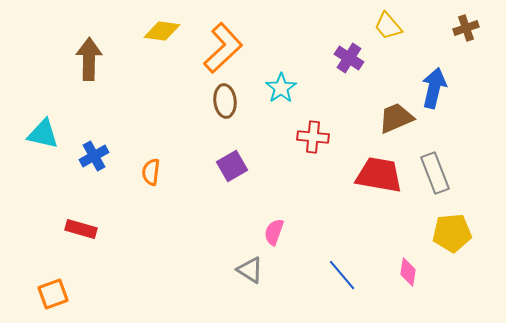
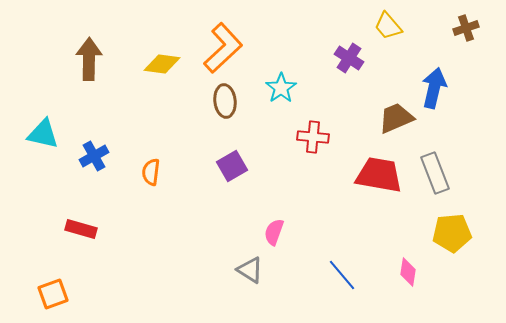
yellow diamond: moved 33 px down
